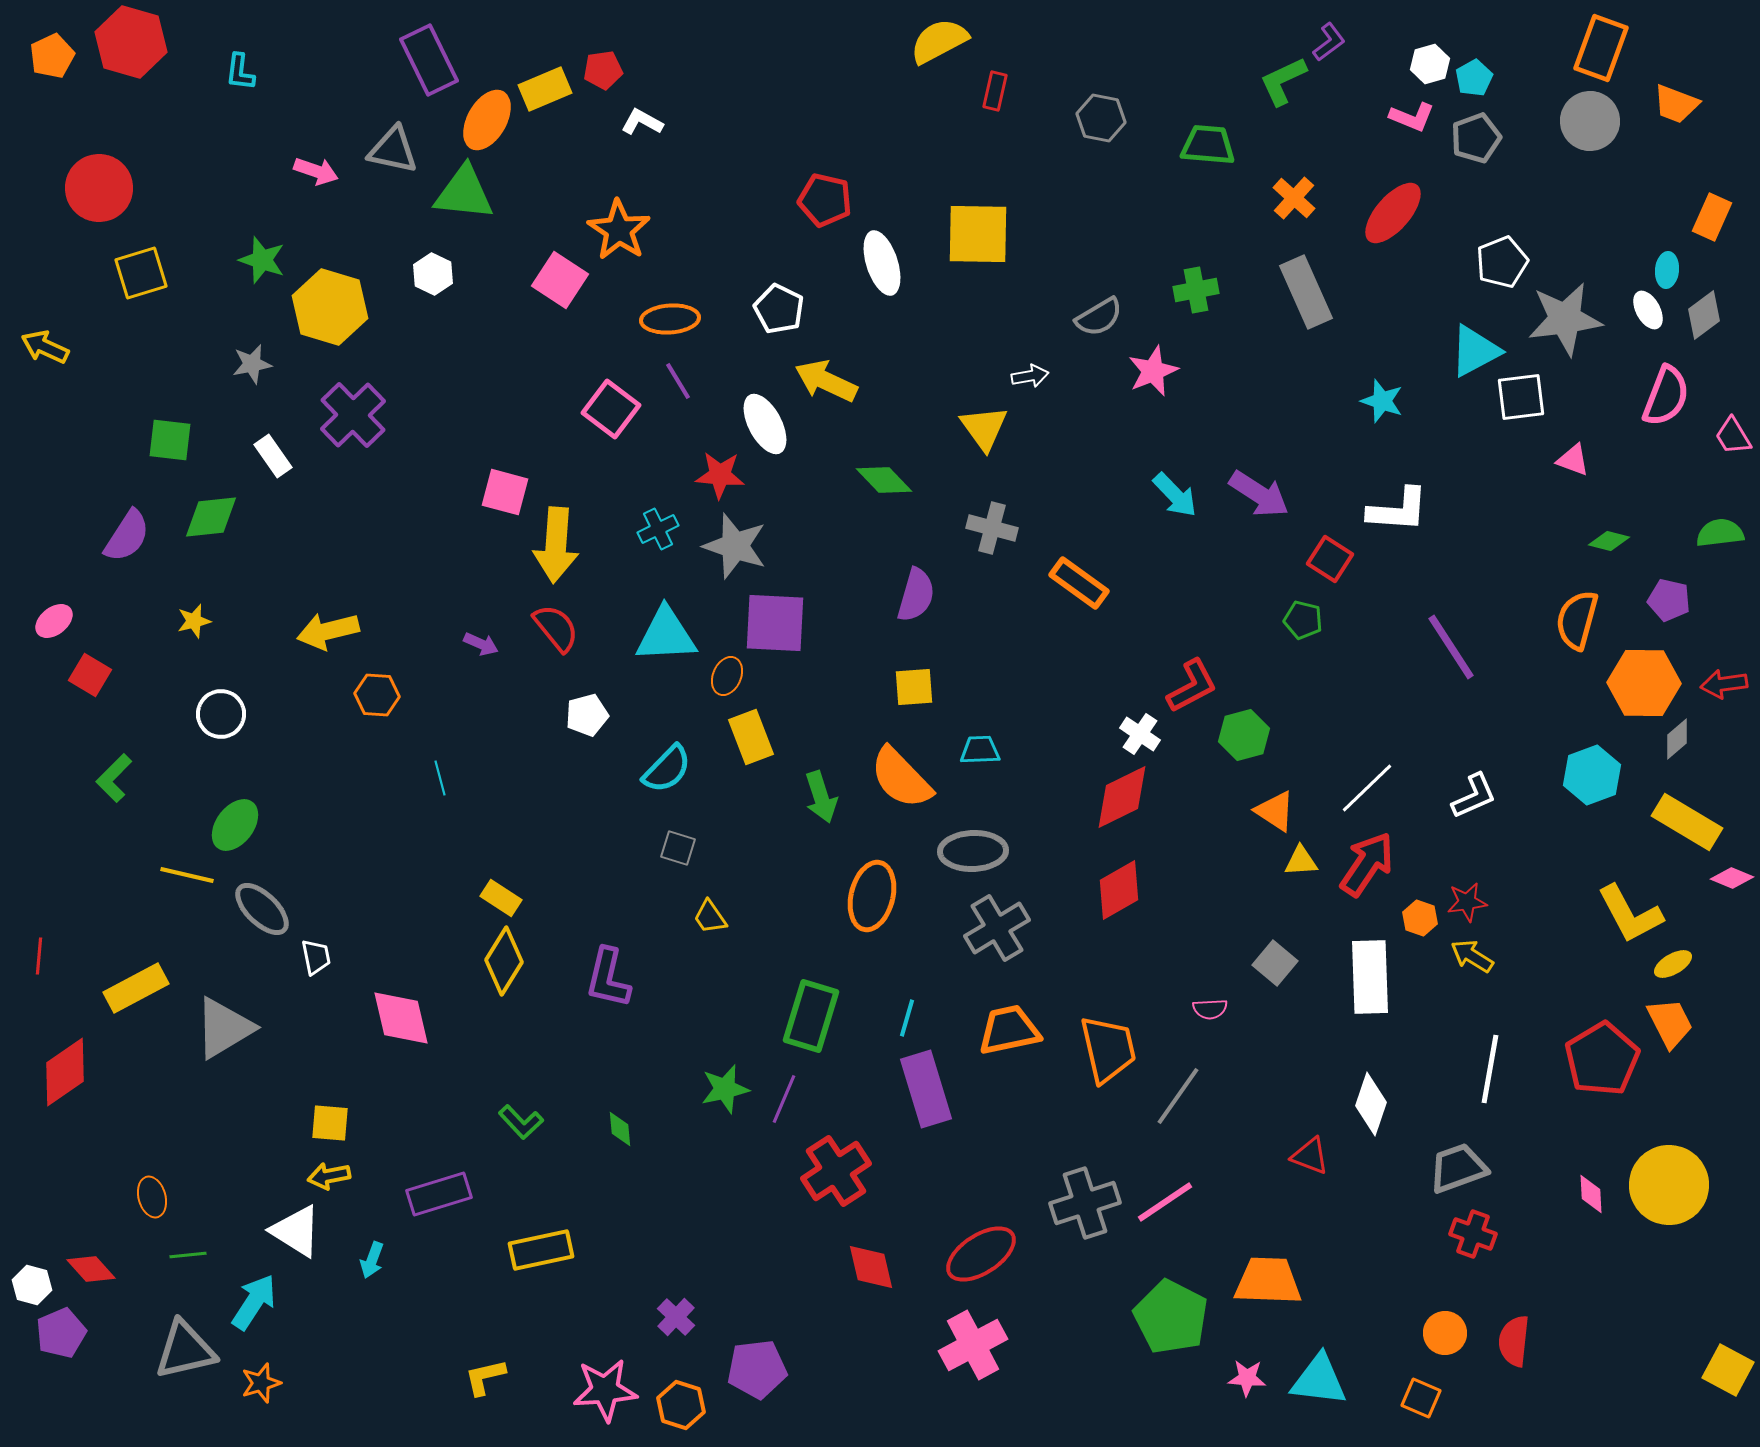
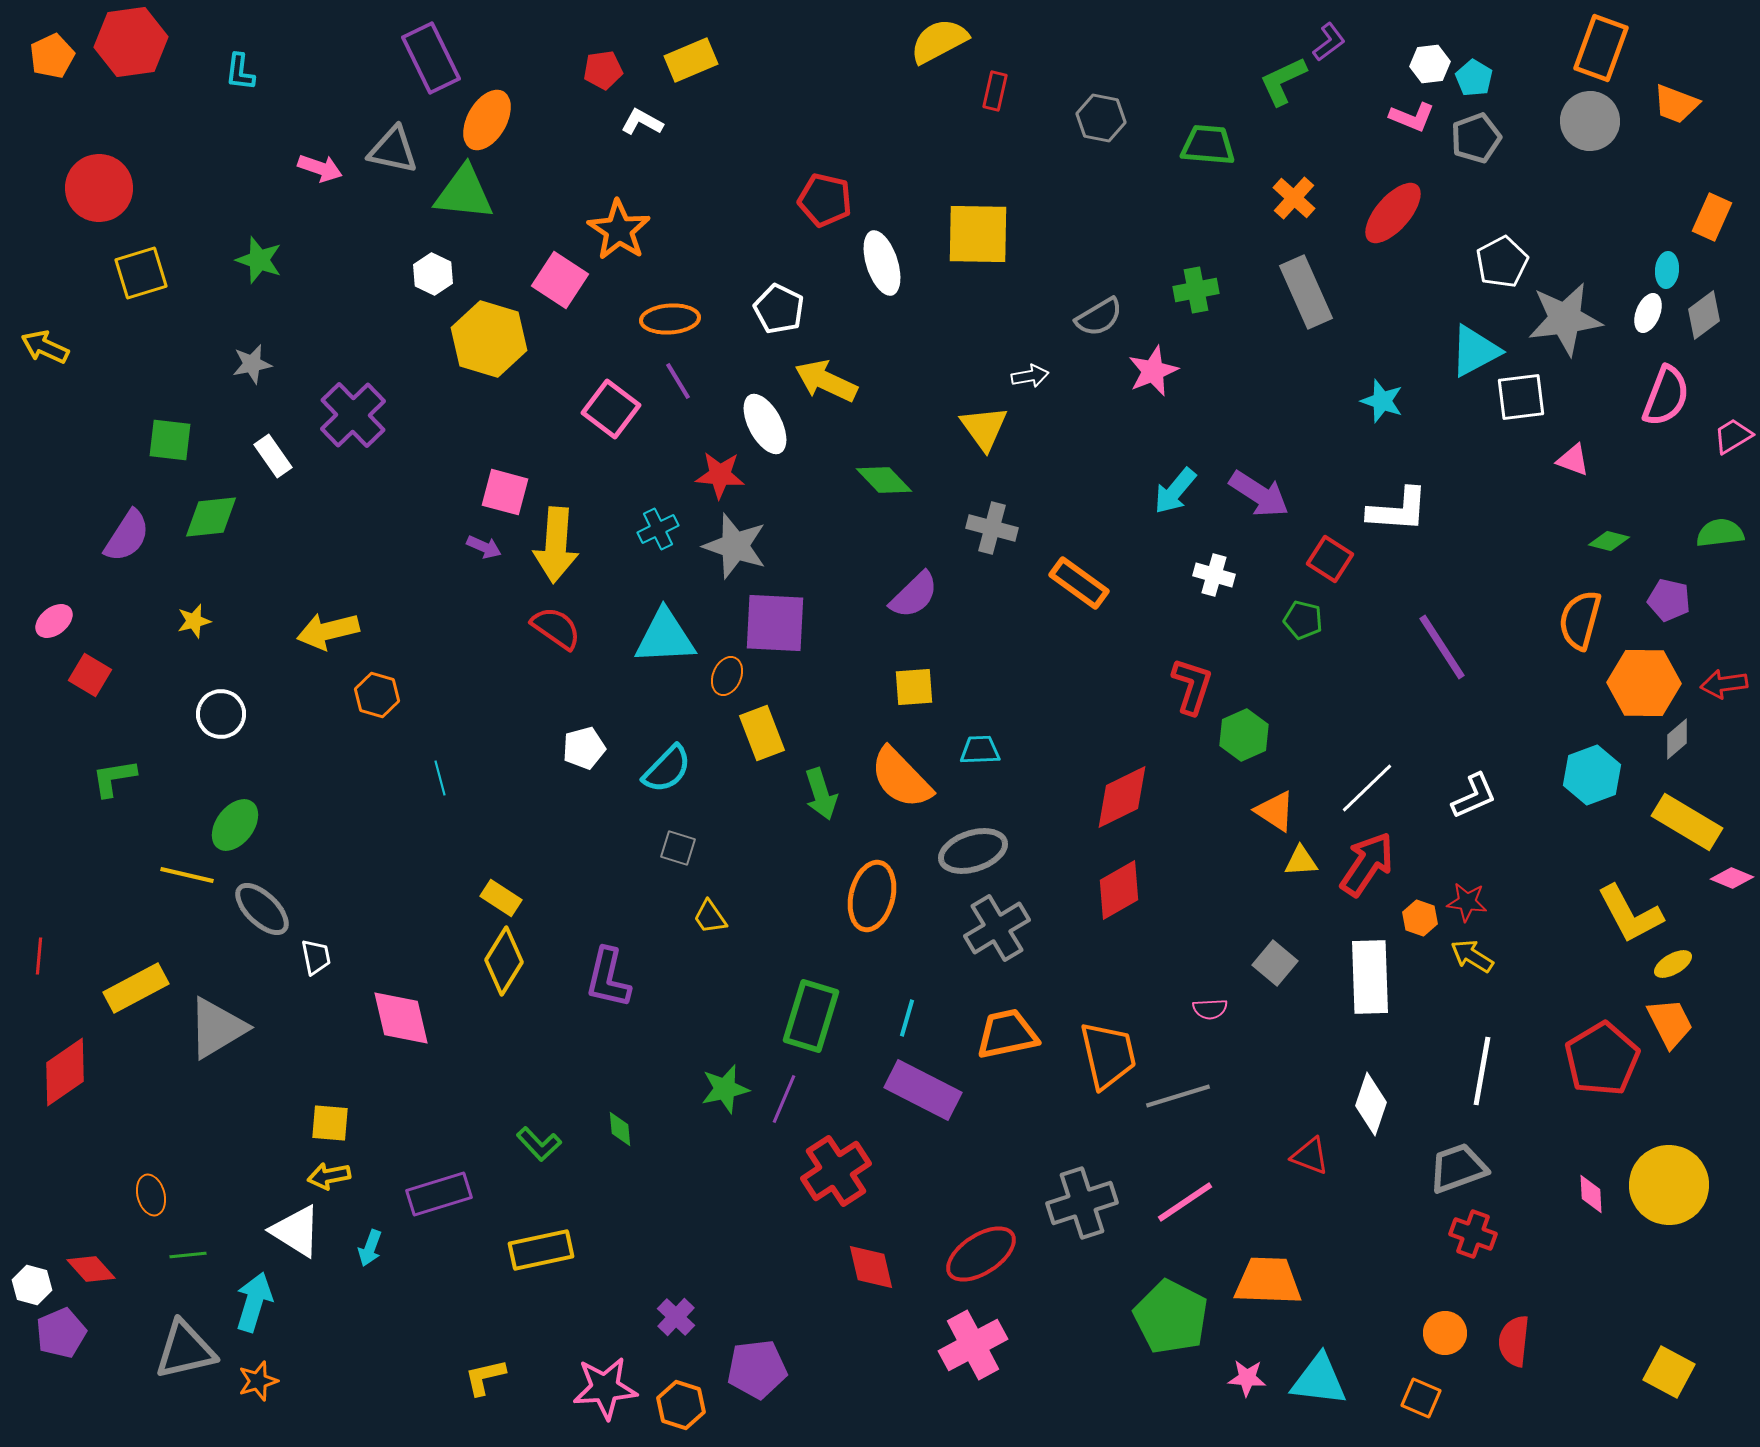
red hexagon at (131, 42): rotated 24 degrees counterclockwise
purple rectangle at (429, 60): moved 2 px right, 2 px up
white hexagon at (1430, 64): rotated 9 degrees clockwise
cyan pentagon at (1474, 78): rotated 12 degrees counterclockwise
yellow rectangle at (545, 89): moved 146 px right, 29 px up
pink arrow at (316, 171): moved 4 px right, 3 px up
green star at (262, 260): moved 3 px left
white pentagon at (1502, 262): rotated 6 degrees counterclockwise
yellow hexagon at (330, 307): moved 159 px right, 32 px down
white ellipse at (1648, 310): moved 3 px down; rotated 51 degrees clockwise
pink trapezoid at (1733, 436): rotated 90 degrees clockwise
cyan arrow at (1175, 495): moved 4 px up; rotated 84 degrees clockwise
purple semicircle at (916, 595): moved 2 px left; rotated 30 degrees clockwise
orange semicircle at (1577, 620): moved 3 px right
red semicircle at (556, 628): rotated 16 degrees counterclockwise
cyan triangle at (666, 635): moved 1 px left, 2 px down
purple arrow at (481, 644): moved 3 px right, 97 px up
purple line at (1451, 647): moved 9 px left
red L-shape at (1192, 686): rotated 44 degrees counterclockwise
orange hexagon at (377, 695): rotated 12 degrees clockwise
white pentagon at (587, 715): moved 3 px left, 33 px down
white cross at (1140, 734): moved 74 px right, 159 px up; rotated 18 degrees counterclockwise
green hexagon at (1244, 735): rotated 9 degrees counterclockwise
yellow rectangle at (751, 737): moved 11 px right, 4 px up
green L-shape at (114, 778): rotated 36 degrees clockwise
green arrow at (821, 797): moved 3 px up
gray ellipse at (973, 851): rotated 16 degrees counterclockwise
red star at (1467, 902): rotated 15 degrees clockwise
gray triangle at (224, 1028): moved 7 px left
orange trapezoid at (1009, 1030): moved 2 px left, 4 px down
orange trapezoid at (1108, 1049): moved 6 px down
white line at (1490, 1069): moved 8 px left, 2 px down
purple rectangle at (926, 1089): moved 3 px left, 1 px down; rotated 46 degrees counterclockwise
gray line at (1178, 1096): rotated 38 degrees clockwise
green L-shape at (521, 1122): moved 18 px right, 22 px down
orange ellipse at (152, 1197): moved 1 px left, 2 px up
pink line at (1165, 1202): moved 20 px right
gray cross at (1085, 1203): moved 3 px left
cyan arrow at (372, 1260): moved 2 px left, 12 px up
cyan arrow at (254, 1302): rotated 16 degrees counterclockwise
yellow square at (1728, 1370): moved 59 px left, 2 px down
orange star at (261, 1383): moved 3 px left, 2 px up
pink star at (605, 1390): moved 2 px up
